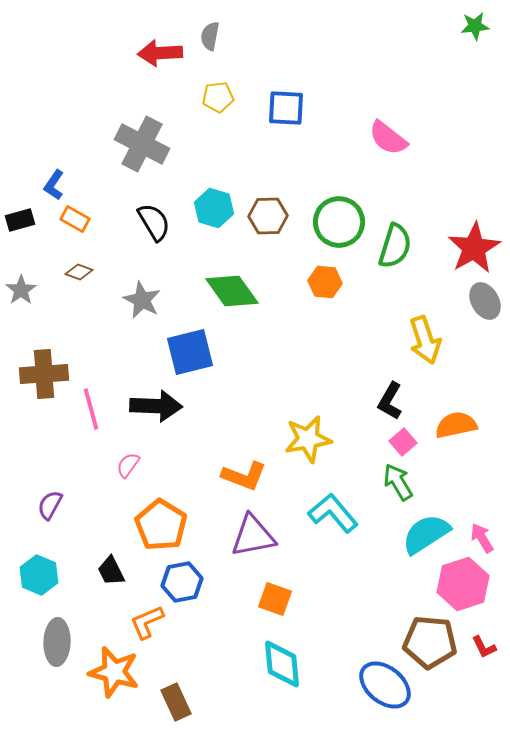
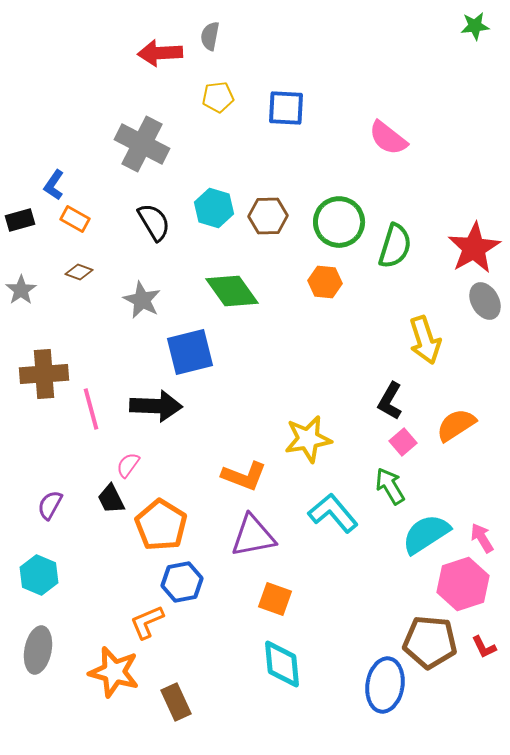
orange semicircle at (456, 425): rotated 21 degrees counterclockwise
green arrow at (398, 482): moved 8 px left, 4 px down
black trapezoid at (111, 571): moved 72 px up
gray ellipse at (57, 642): moved 19 px left, 8 px down; rotated 9 degrees clockwise
blue ellipse at (385, 685): rotated 60 degrees clockwise
